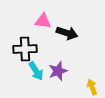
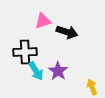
pink triangle: rotated 24 degrees counterclockwise
black arrow: moved 1 px up
black cross: moved 3 px down
purple star: rotated 18 degrees counterclockwise
